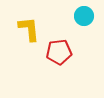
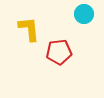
cyan circle: moved 2 px up
